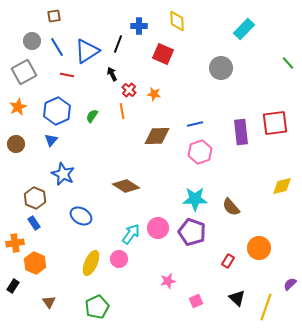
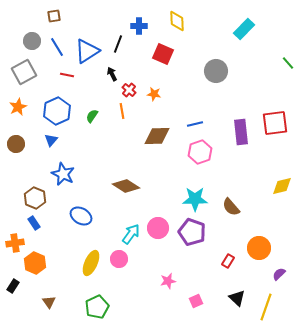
gray circle at (221, 68): moved 5 px left, 3 px down
purple semicircle at (290, 284): moved 11 px left, 10 px up
